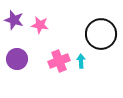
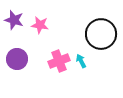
cyan arrow: rotated 24 degrees counterclockwise
